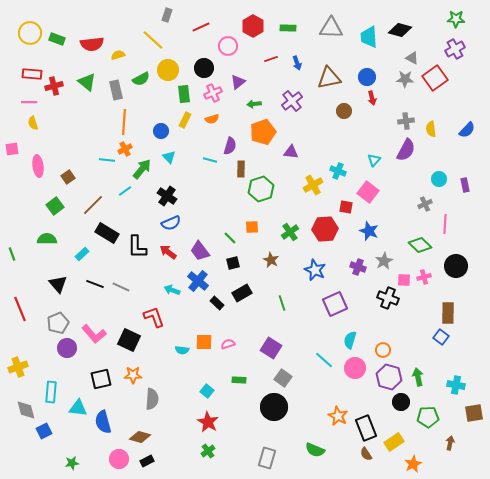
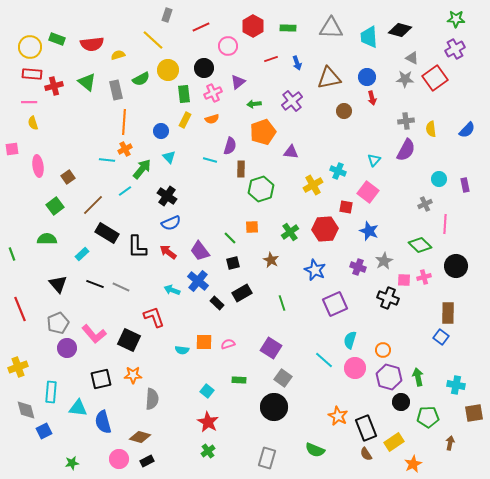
yellow circle at (30, 33): moved 14 px down
